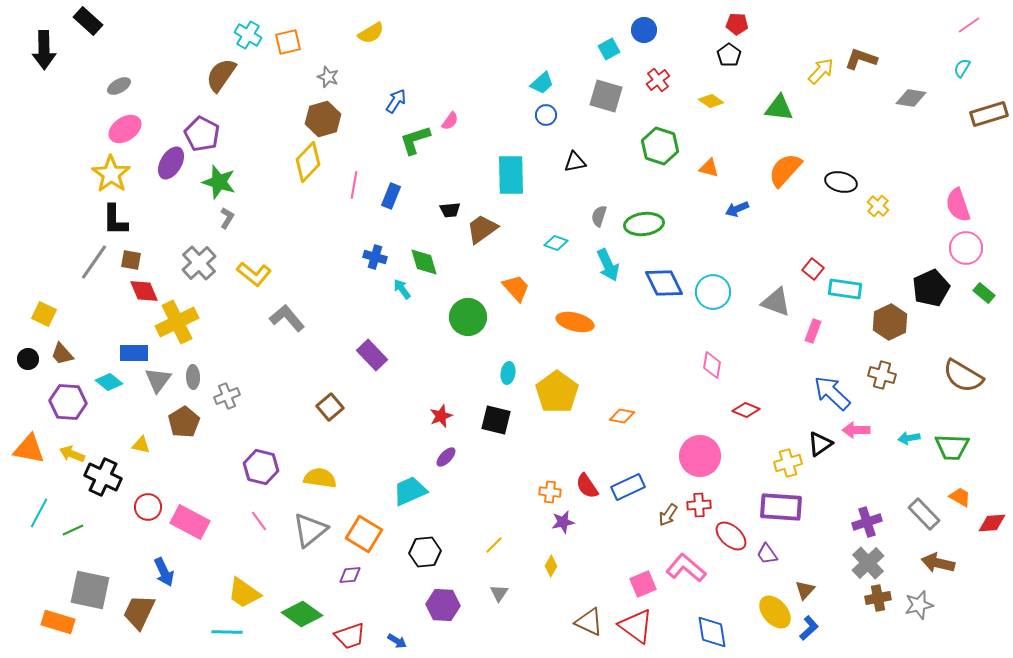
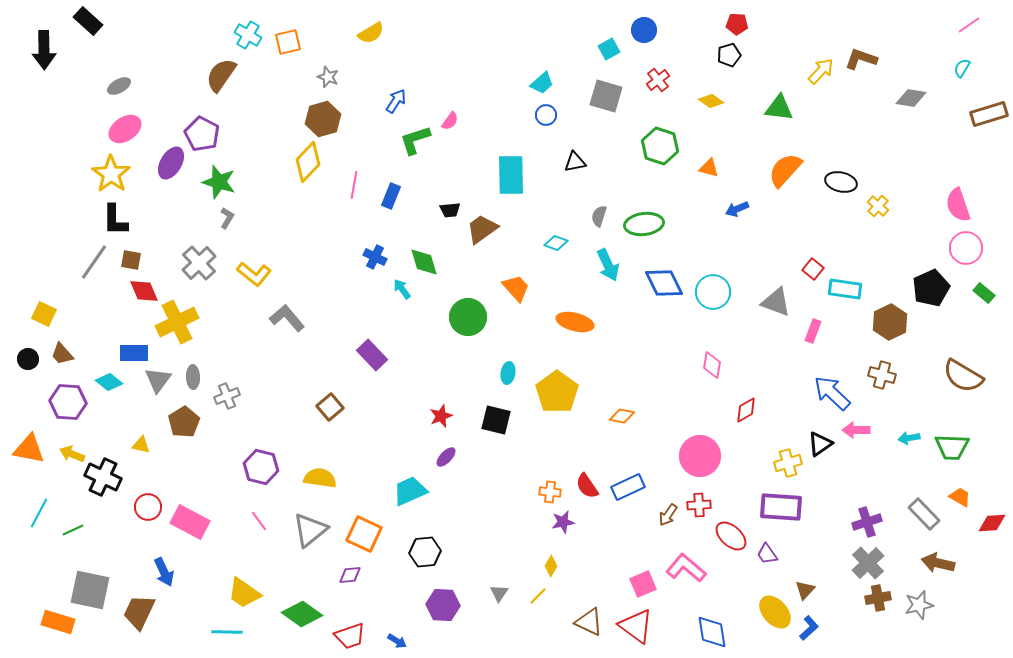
black pentagon at (729, 55): rotated 20 degrees clockwise
blue cross at (375, 257): rotated 10 degrees clockwise
red diamond at (746, 410): rotated 52 degrees counterclockwise
orange square at (364, 534): rotated 6 degrees counterclockwise
yellow line at (494, 545): moved 44 px right, 51 px down
